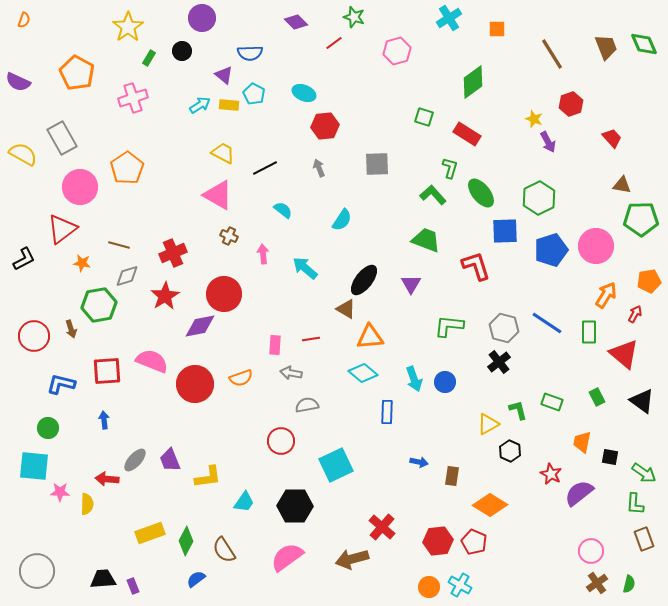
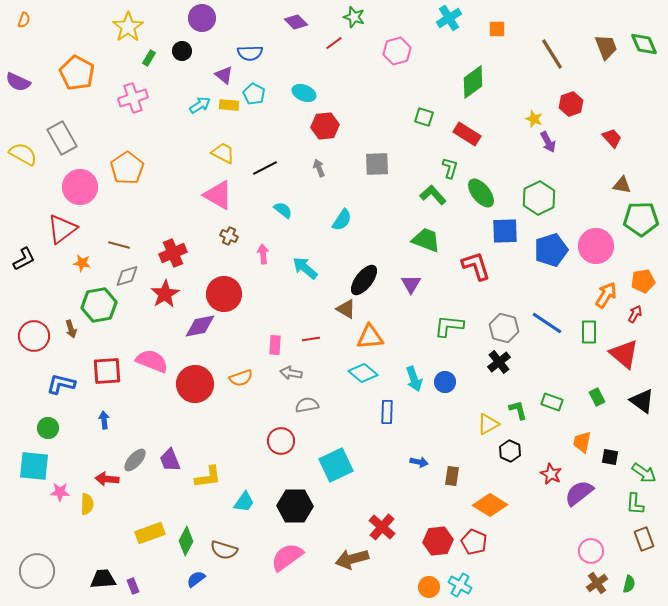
orange pentagon at (649, 281): moved 6 px left
red star at (165, 296): moved 2 px up
brown semicircle at (224, 550): rotated 40 degrees counterclockwise
